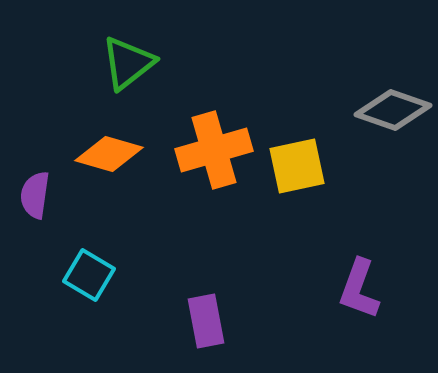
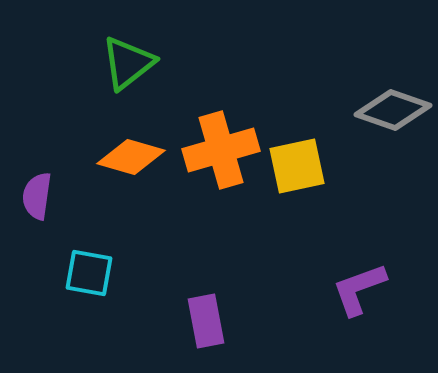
orange cross: moved 7 px right
orange diamond: moved 22 px right, 3 px down
purple semicircle: moved 2 px right, 1 px down
cyan square: moved 2 px up; rotated 21 degrees counterclockwise
purple L-shape: rotated 50 degrees clockwise
